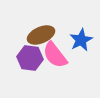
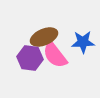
brown ellipse: moved 3 px right, 2 px down
blue star: moved 2 px right, 2 px down; rotated 25 degrees clockwise
